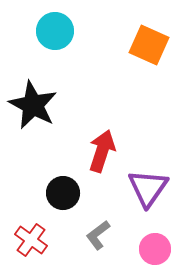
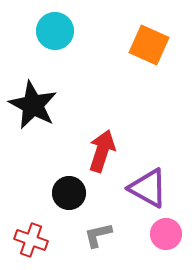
purple triangle: rotated 36 degrees counterclockwise
black circle: moved 6 px right
gray L-shape: rotated 24 degrees clockwise
red cross: rotated 16 degrees counterclockwise
pink circle: moved 11 px right, 15 px up
